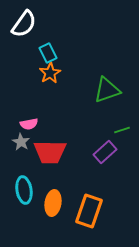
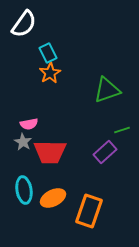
gray star: moved 2 px right
orange ellipse: moved 5 px up; rotated 55 degrees clockwise
